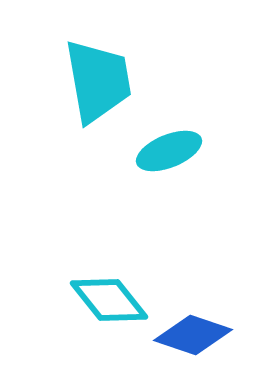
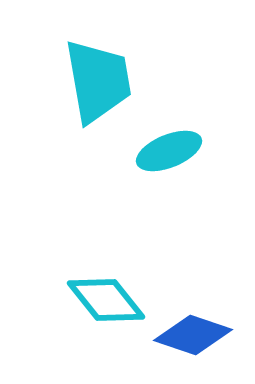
cyan diamond: moved 3 px left
